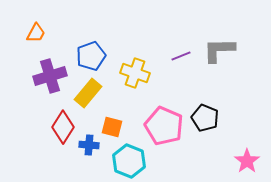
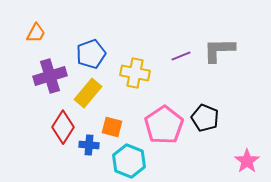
blue pentagon: moved 2 px up
yellow cross: rotated 8 degrees counterclockwise
pink pentagon: moved 1 px up; rotated 15 degrees clockwise
